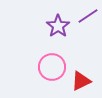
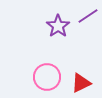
pink circle: moved 5 px left, 10 px down
red triangle: moved 2 px down
